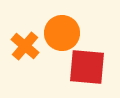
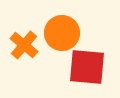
orange cross: moved 1 px left, 1 px up
